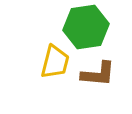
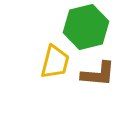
green hexagon: rotated 6 degrees counterclockwise
